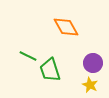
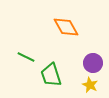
green line: moved 2 px left, 1 px down
green trapezoid: moved 1 px right, 5 px down
